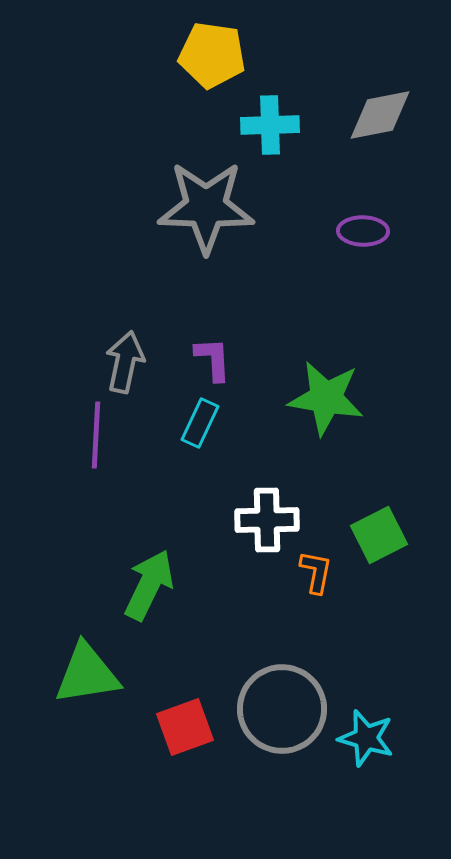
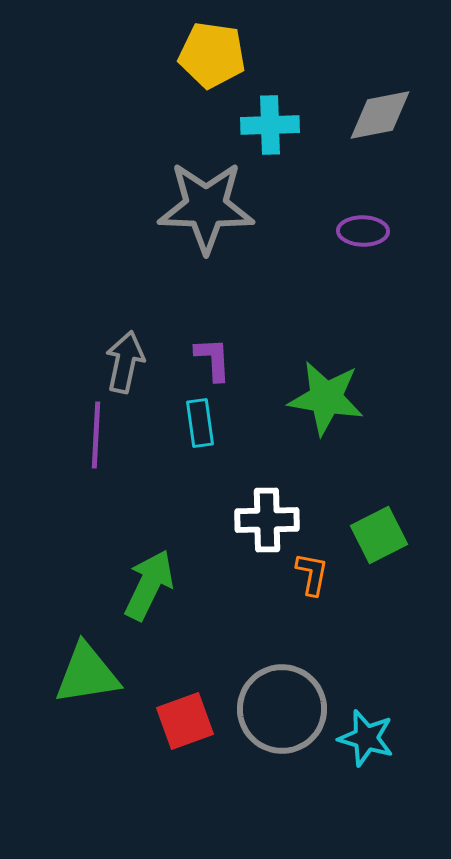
cyan rectangle: rotated 33 degrees counterclockwise
orange L-shape: moved 4 px left, 2 px down
red square: moved 6 px up
